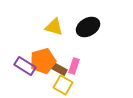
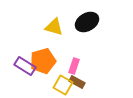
black ellipse: moved 1 px left, 5 px up
brown rectangle: moved 18 px right, 13 px down
